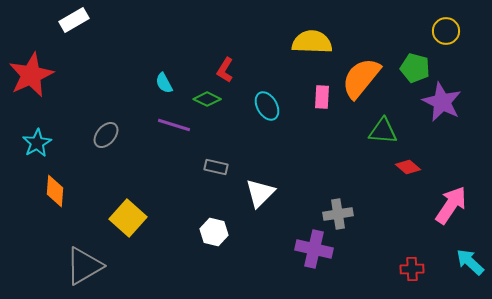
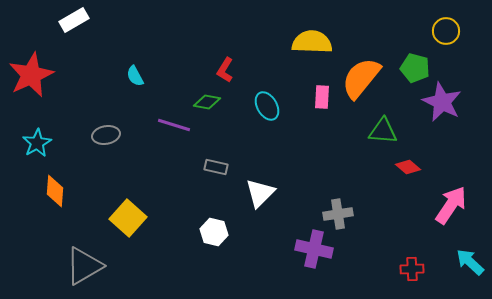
cyan semicircle: moved 29 px left, 7 px up
green diamond: moved 3 px down; rotated 16 degrees counterclockwise
gray ellipse: rotated 40 degrees clockwise
